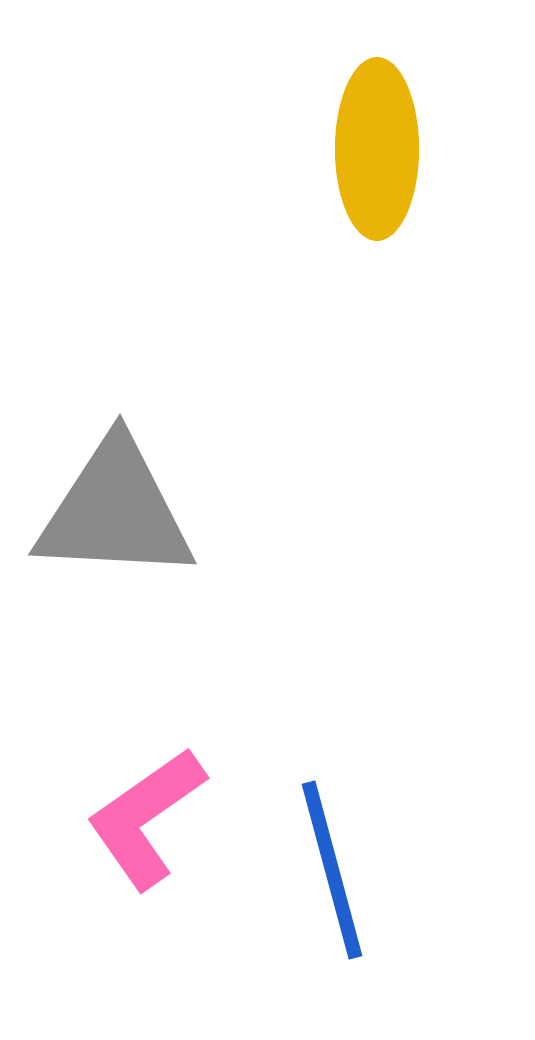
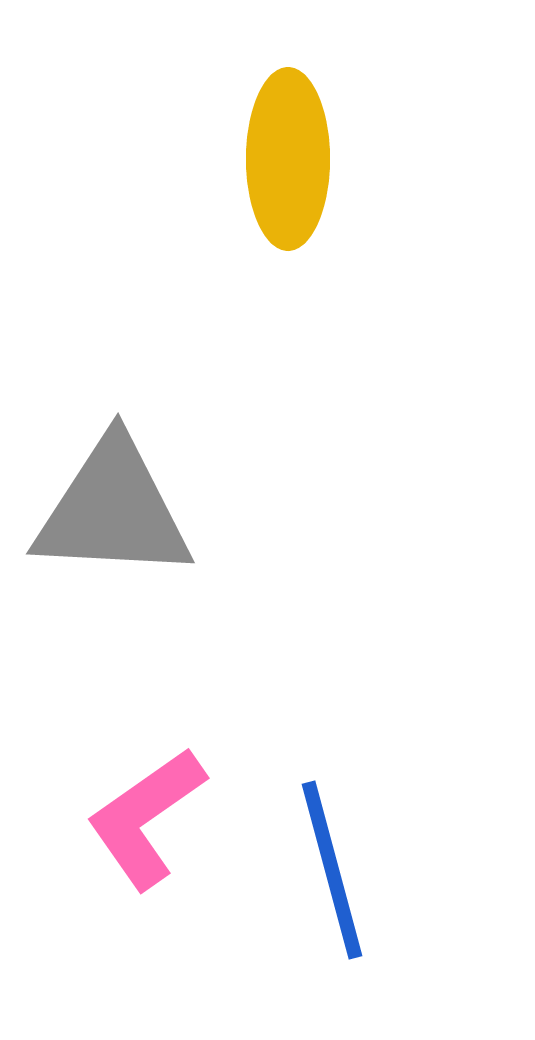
yellow ellipse: moved 89 px left, 10 px down
gray triangle: moved 2 px left, 1 px up
